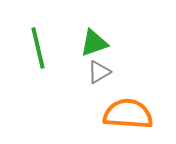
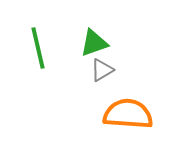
gray triangle: moved 3 px right, 2 px up
